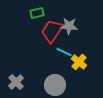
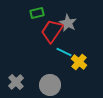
gray star: moved 1 px left, 3 px up; rotated 24 degrees clockwise
gray circle: moved 5 px left
